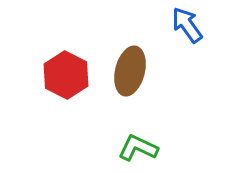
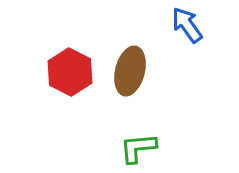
red hexagon: moved 4 px right, 3 px up
green L-shape: rotated 30 degrees counterclockwise
